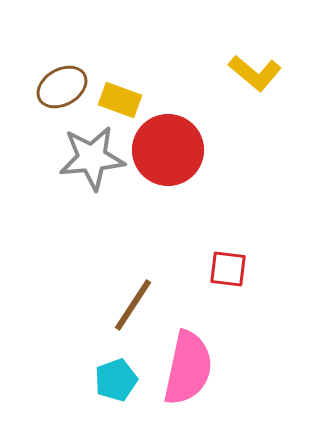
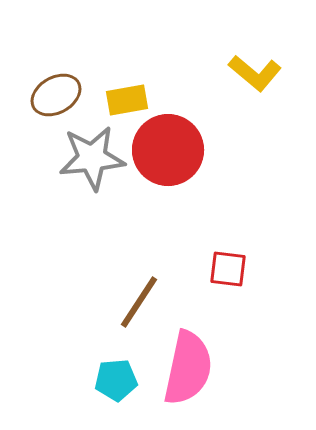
brown ellipse: moved 6 px left, 8 px down
yellow rectangle: moved 7 px right; rotated 30 degrees counterclockwise
brown line: moved 6 px right, 3 px up
cyan pentagon: rotated 15 degrees clockwise
